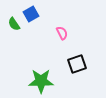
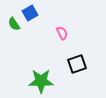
blue square: moved 1 px left, 1 px up
